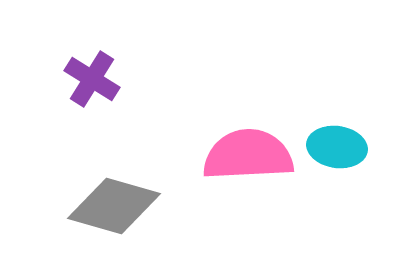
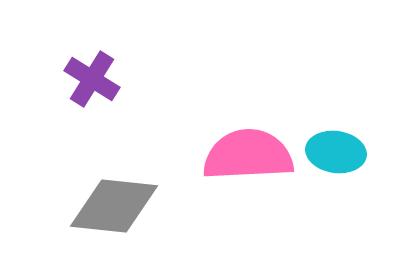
cyan ellipse: moved 1 px left, 5 px down
gray diamond: rotated 10 degrees counterclockwise
